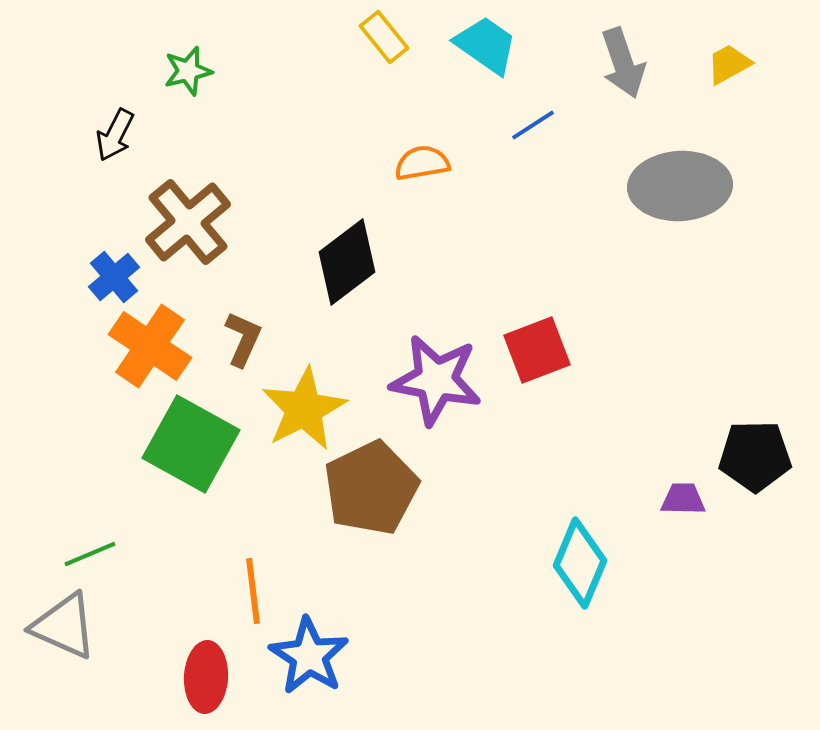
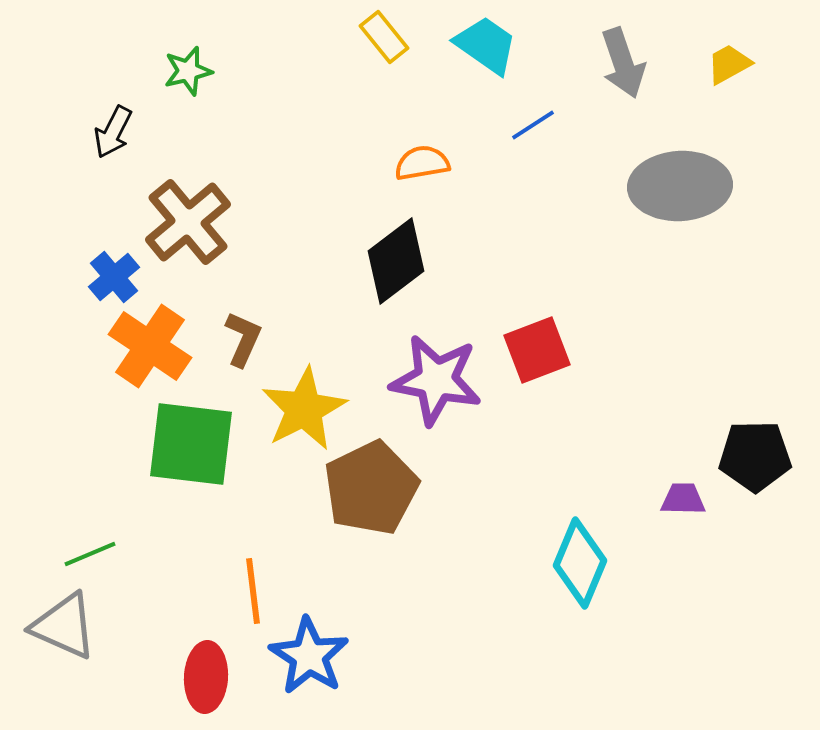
black arrow: moved 2 px left, 3 px up
black diamond: moved 49 px right, 1 px up
green square: rotated 22 degrees counterclockwise
